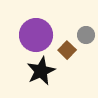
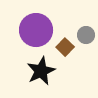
purple circle: moved 5 px up
brown square: moved 2 px left, 3 px up
